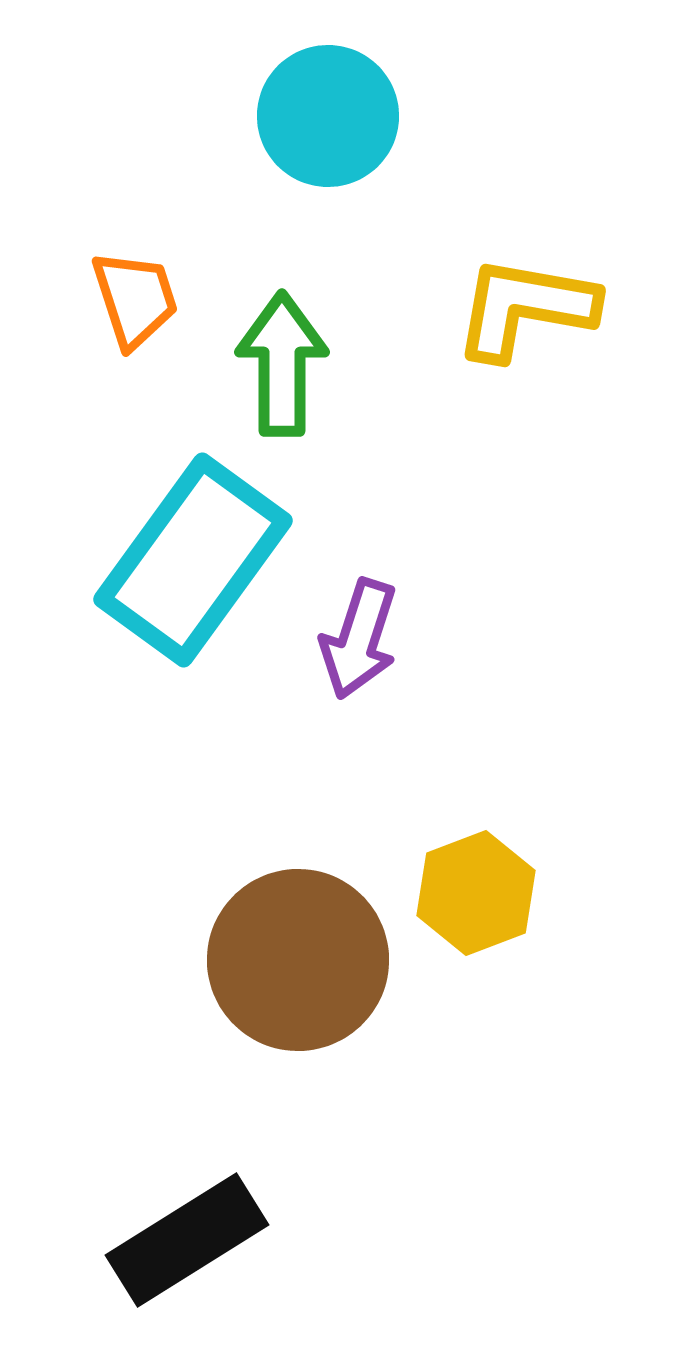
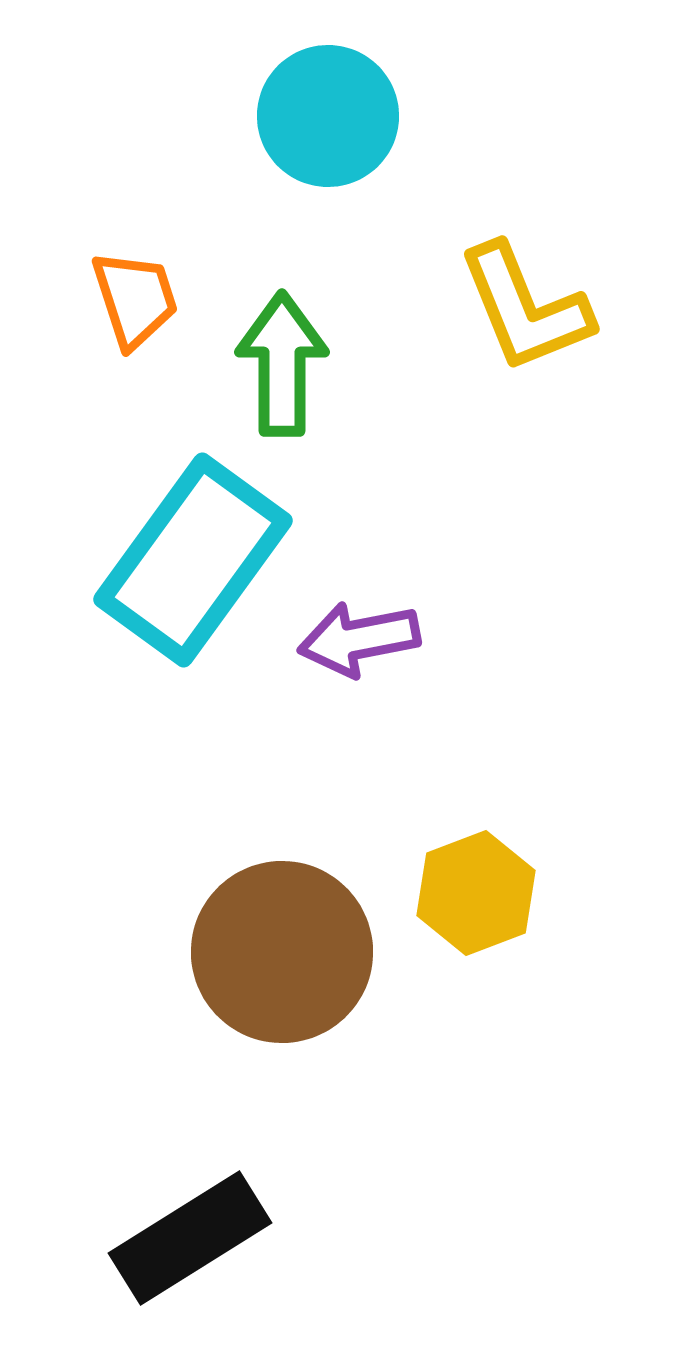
yellow L-shape: rotated 122 degrees counterclockwise
purple arrow: rotated 61 degrees clockwise
brown circle: moved 16 px left, 8 px up
black rectangle: moved 3 px right, 2 px up
